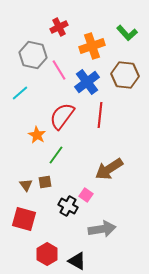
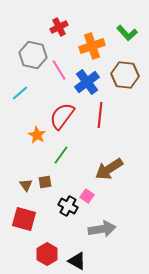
green line: moved 5 px right
pink square: moved 1 px right, 1 px down
